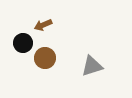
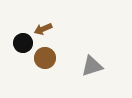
brown arrow: moved 4 px down
